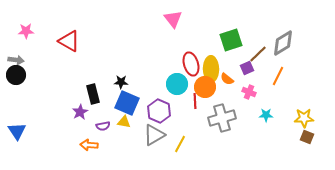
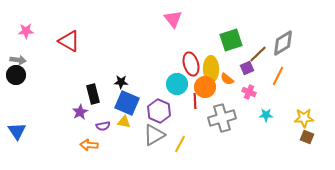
gray arrow: moved 2 px right
